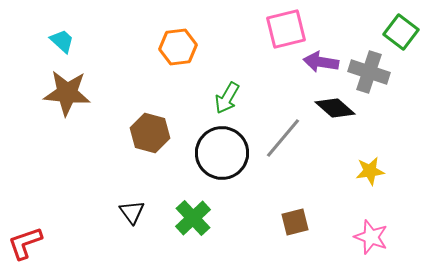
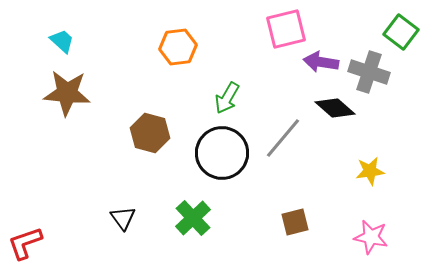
black triangle: moved 9 px left, 6 px down
pink star: rotated 8 degrees counterclockwise
